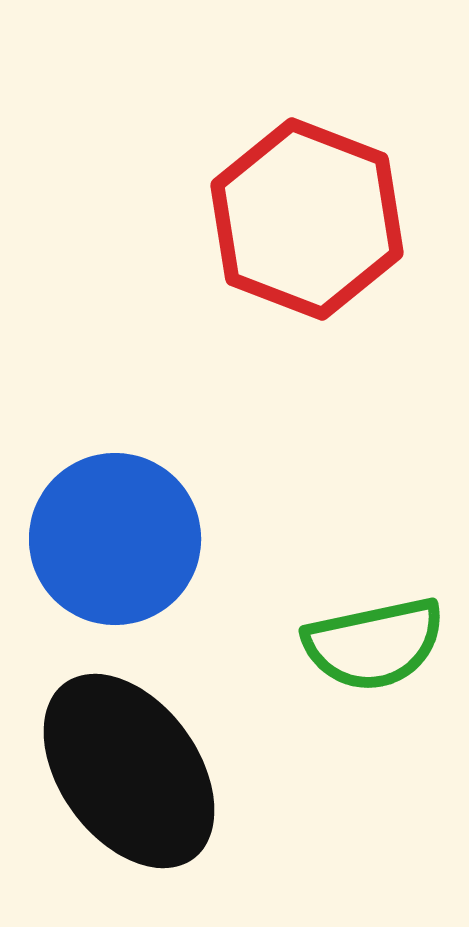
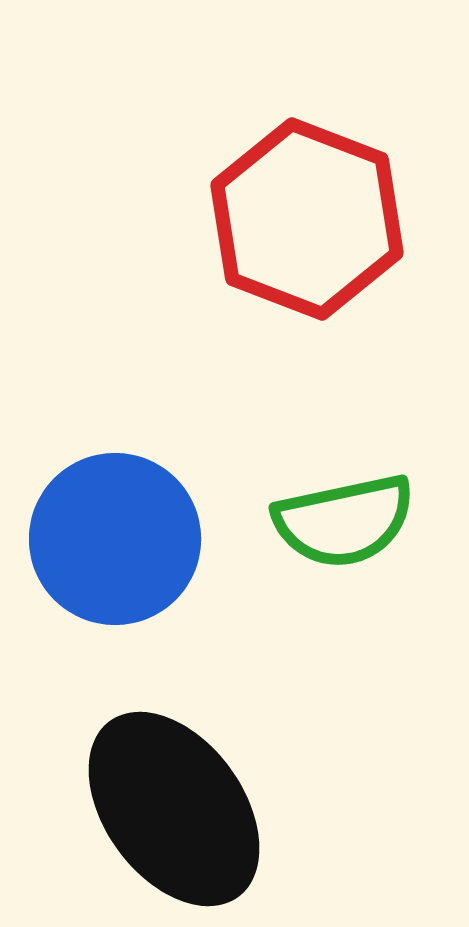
green semicircle: moved 30 px left, 123 px up
black ellipse: moved 45 px right, 38 px down
